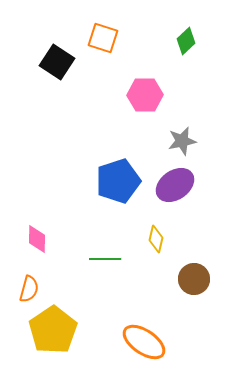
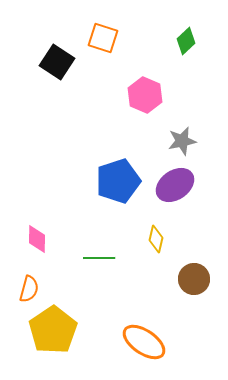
pink hexagon: rotated 24 degrees clockwise
green line: moved 6 px left, 1 px up
